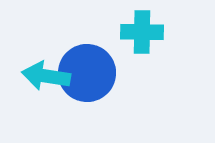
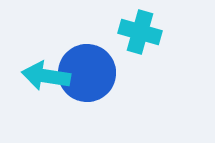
cyan cross: moved 2 px left; rotated 15 degrees clockwise
